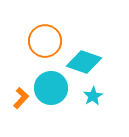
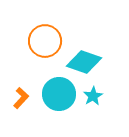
cyan circle: moved 8 px right, 6 px down
